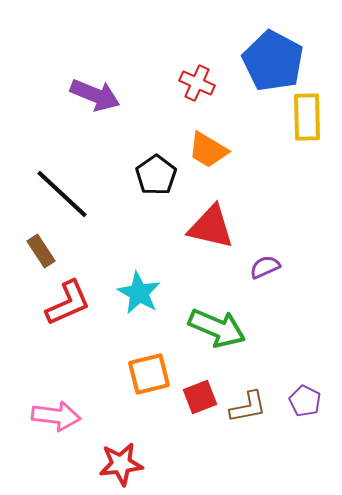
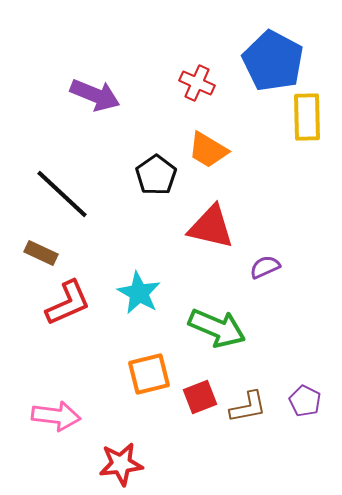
brown rectangle: moved 2 px down; rotated 32 degrees counterclockwise
